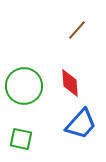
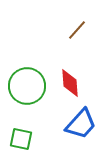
green circle: moved 3 px right
